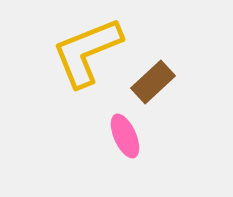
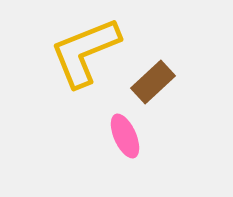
yellow L-shape: moved 2 px left
